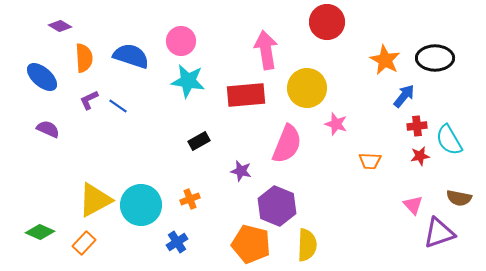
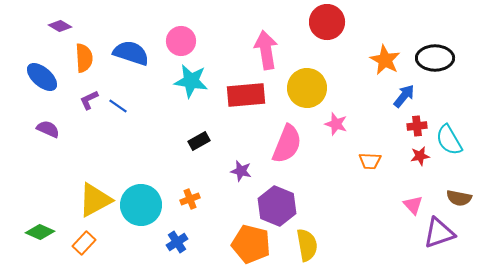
blue semicircle: moved 3 px up
cyan star: moved 3 px right
yellow semicircle: rotated 12 degrees counterclockwise
